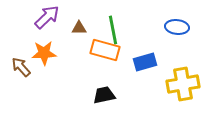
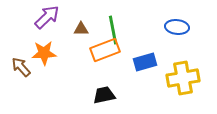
brown triangle: moved 2 px right, 1 px down
orange rectangle: rotated 36 degrees counterclockwise
yellow cross: moved 6 px up
